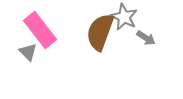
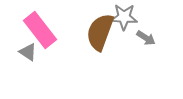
gray star: rotated 24 degrees counterclockwise
gray triangle: rotated 12 degrees counterclockwise
